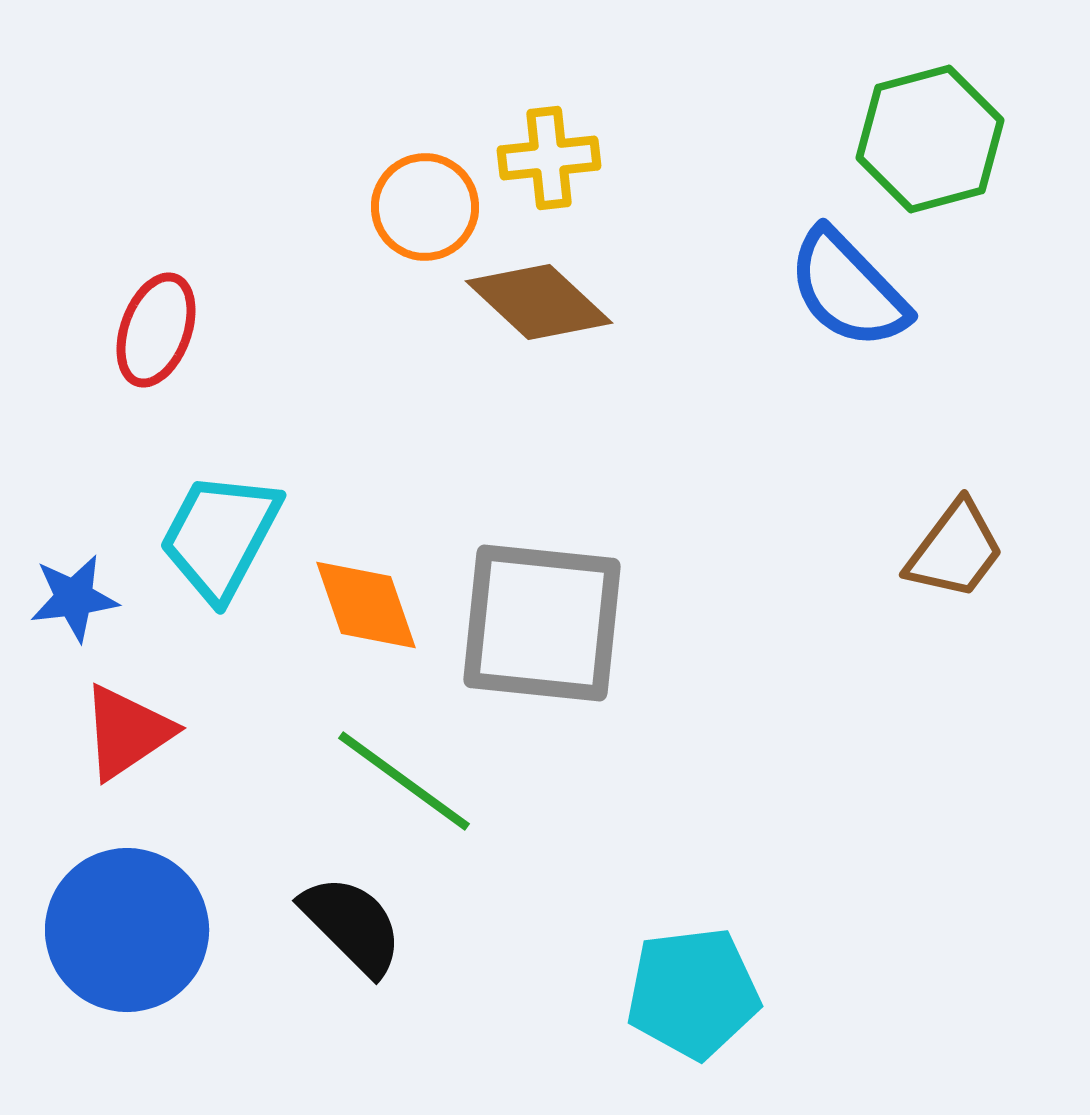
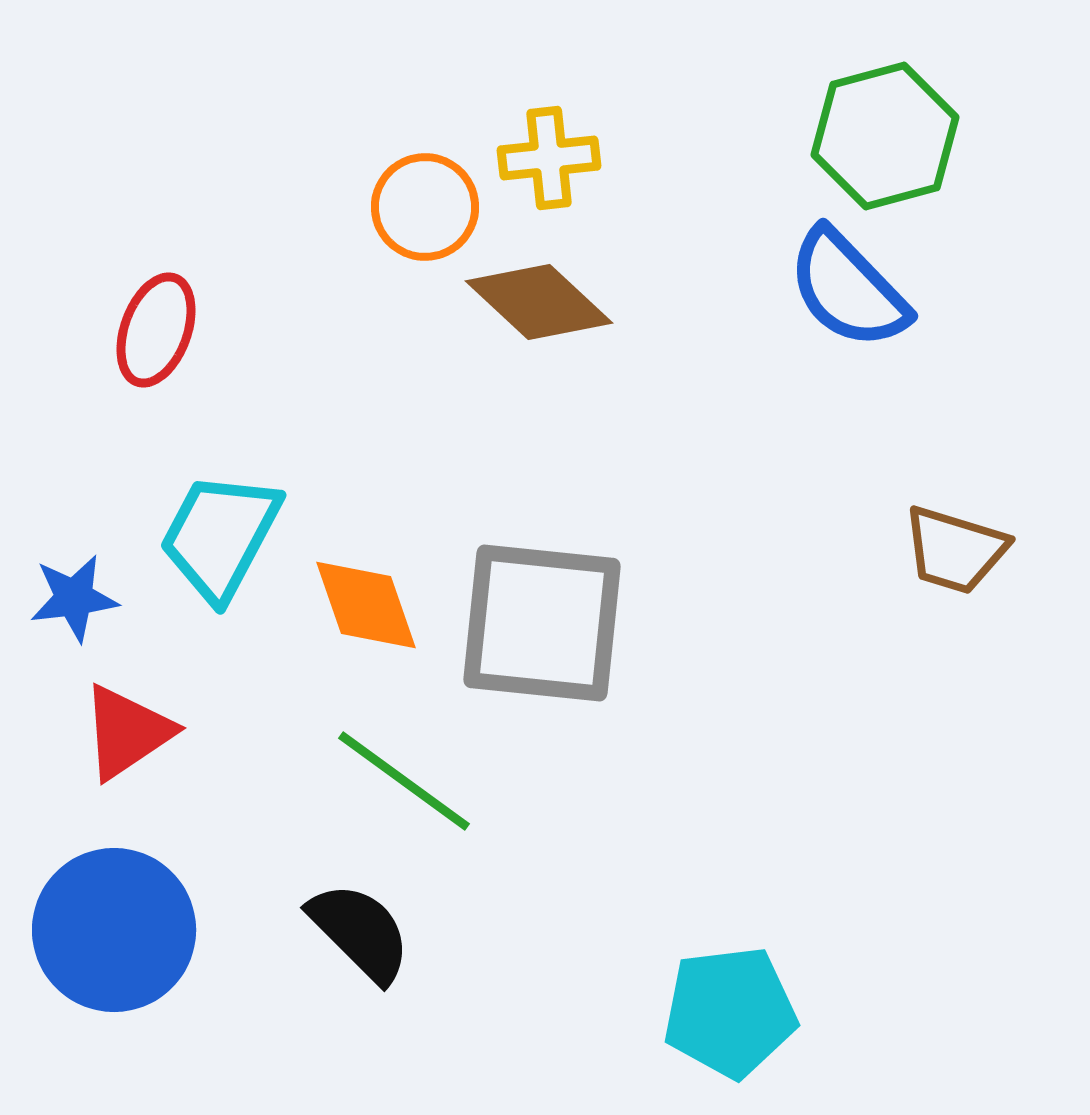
green hexagon: moved 45 px left, 3 px up
brown trapezoid: rotated 70 degrees clockwise
black semicircle: moved 8 px right, 7 px down
blue circle: moved 13 px left
cyan pentagon: moved 37 px right, 19 px down
